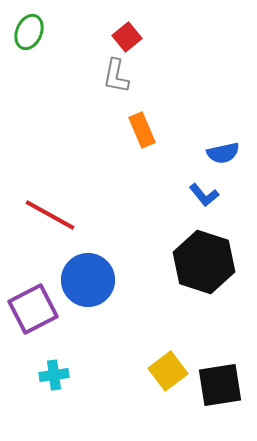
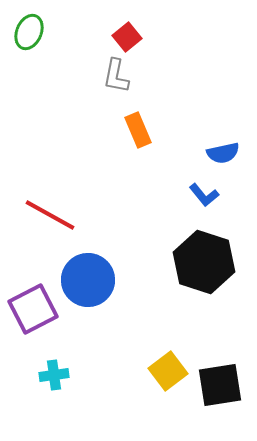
orange rectangle: moved 4 px left
